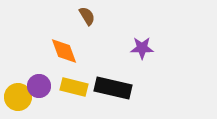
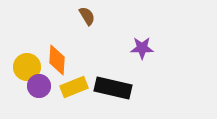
orange diamond: moved 7 px left, 9 px down; rotated 24 degrees clockwise
yellow rectangle: rotated 36 degrees counterclockwise
yellow circle: moved 9 px right, 30 px up
